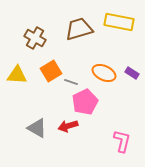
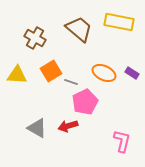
brown trapezoid: rotated 56 degrees clockwise
